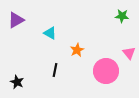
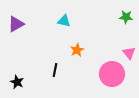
green star: moved 4 px right, 1 px down
purple triangle: moved 4 px down
cyan triangle: moved 14 px right, 12 px up; rotated 16 degrees counterclockwise
pink circle: moved 6 px right, 3 px down
